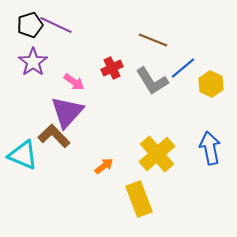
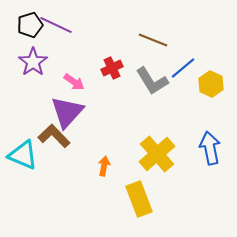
orange arrow: rotated 42 degrees counterclockwise
